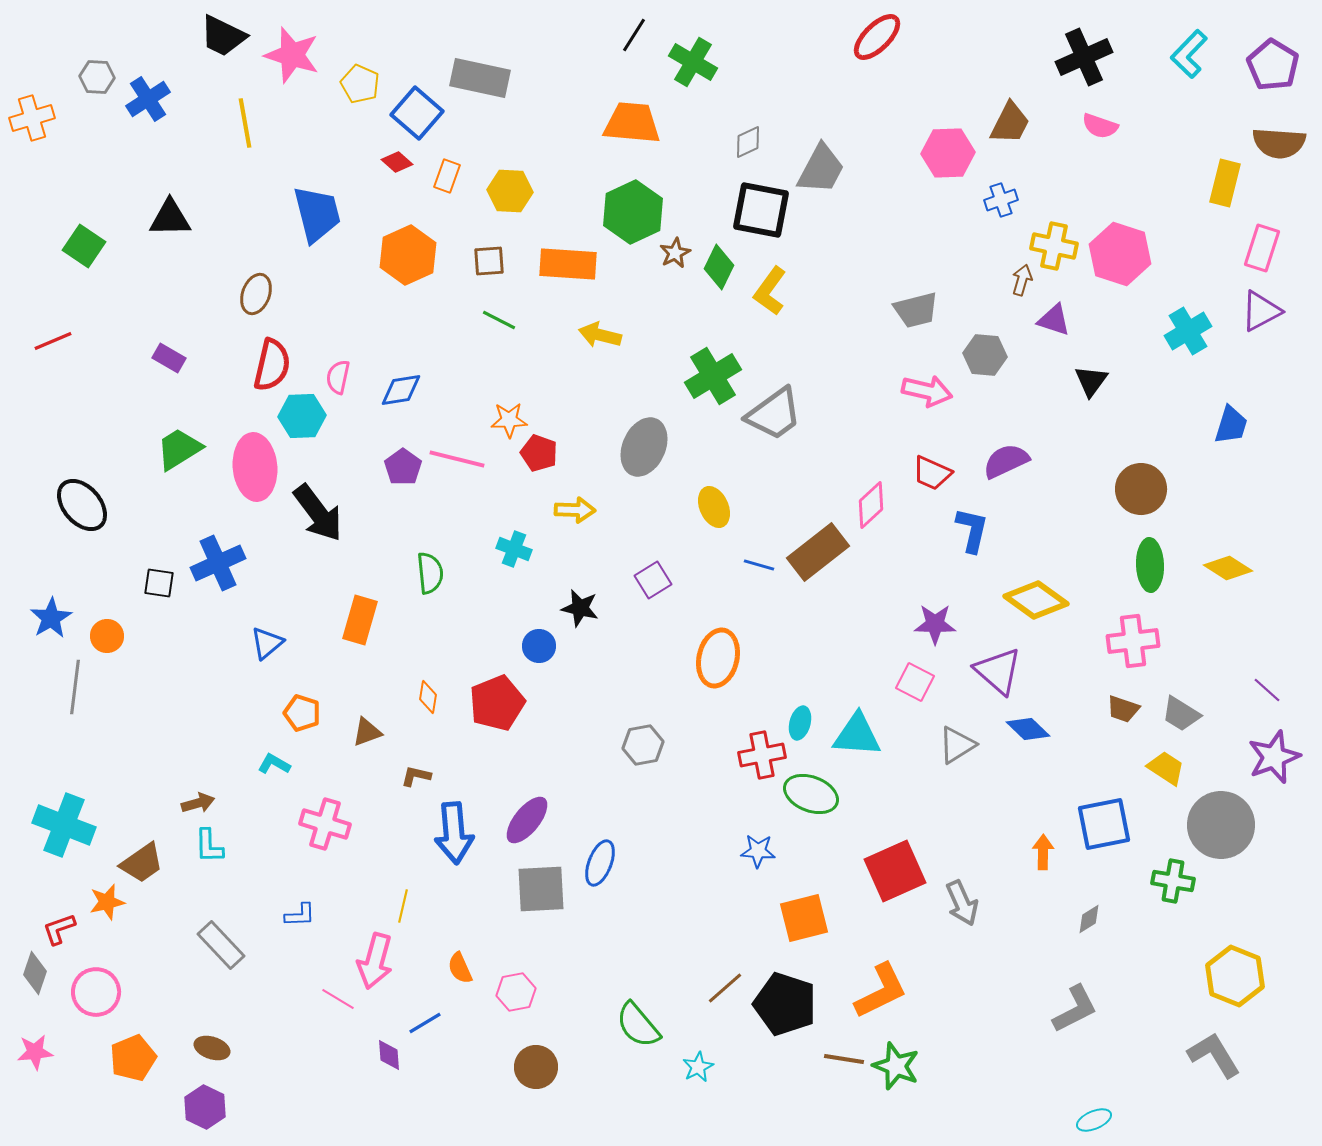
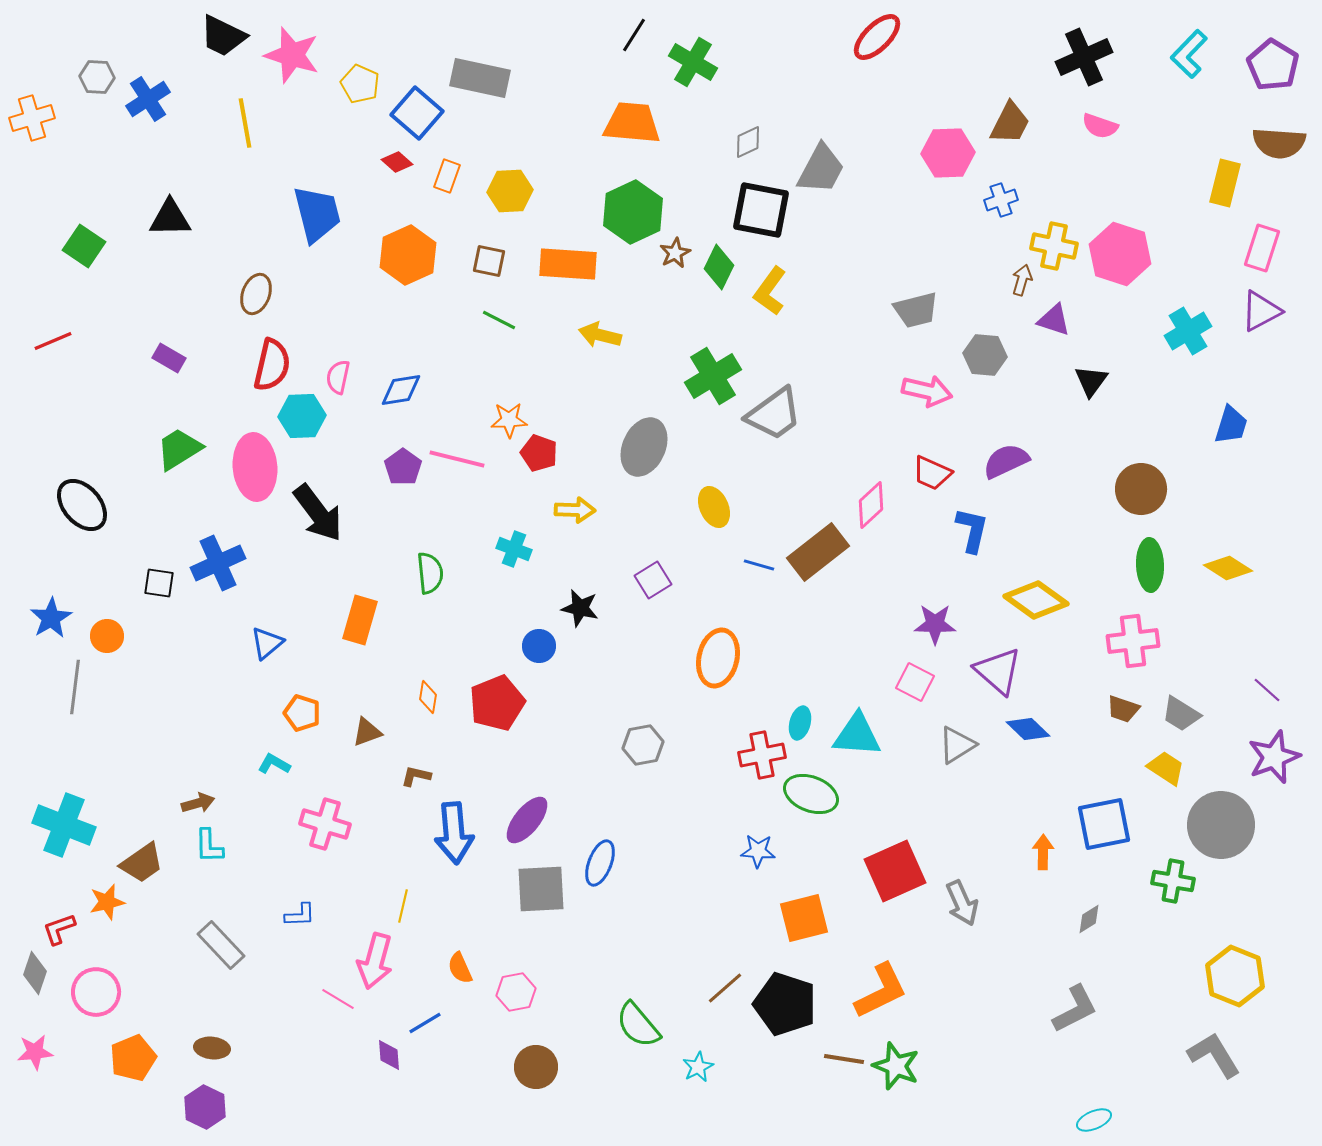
yellow hexagon at (510, 191): rotated 6 degrees counterclockwise
brown square at (489, 261): rotated 16 degrees clockwise
brown ellipse at (212, 1048): rotated 12 degrees counterclockwise
